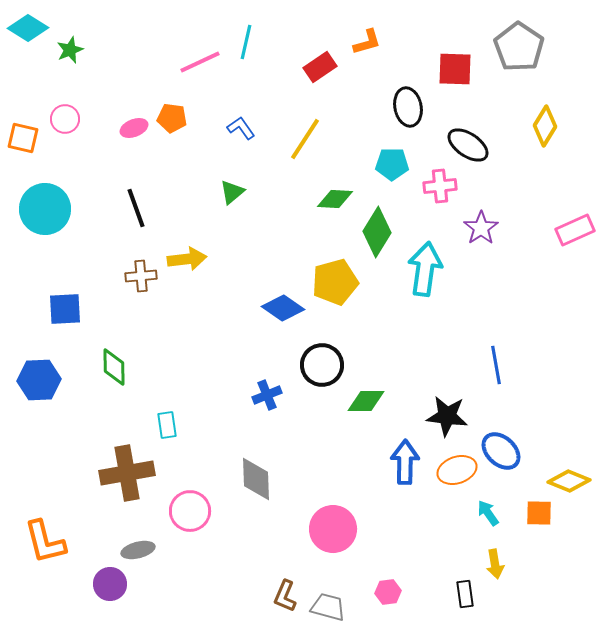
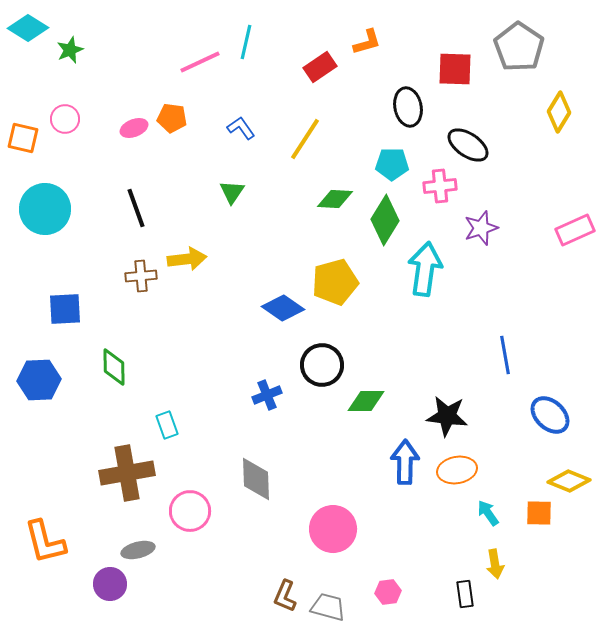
yellow diamond at (545, 126): moved 14 px right, 14 px up
green triangle at (232, 192): rotated 16 degrees counterclockwise
purple star at (481, 228): rotated 16 degrees clockwise
green diamond at (377, 232): moved 8 px right, 12 px up
blue line at (496, 365): moved 9 px right, 10 px up
cyan rectangle at (167, 425): rotated 12 degrees counterclockwise
blue ellipse at (501, 451): moved 49 px right, 36 px up
orange ellipse at (457, 470): rotated 9 degrees clockwise
